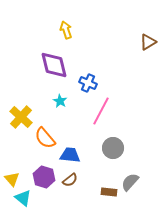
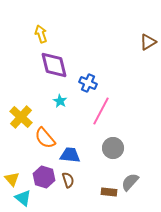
yellow arrow: moved 25 px left, 4 px down
brown semicircle: moved 2 px left; rotated 70 degrees counterclockwise
